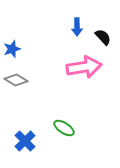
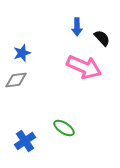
black semicircle: moved 1 px left, 1 px down
blue star: moved 10 px right, 4 px down
pink arrow: rotated 32 degrees clockwise
gray diamond: rotated 40 degrees counterclockwise
blue cross: rotated 10 degrees clockwise
